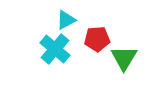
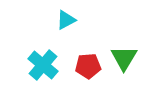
red pentagon: moved 9 px left, 27 px down
cyan cross: moved 12 px left, 16 px down
